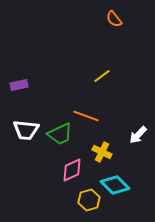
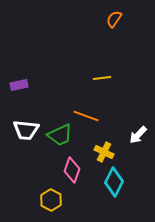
orange semicircle: rotated 72 degrees clockwise
yellow line: moved 2 px down; rotated 30 degrees clockwise
green trapezoid: moved 1 px down
yellow cross: moved 2 px right
pink diamond: rotated 45 degrees counterclockwise
cyan diamond: moved 1 px left, 3 px up; rotated 72 degrees clockwise
yellow hexagon: moved 38 px left; rotated 15 degrees counterclockwise
